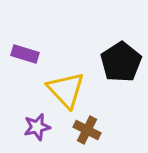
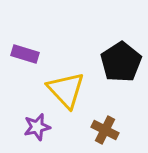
brown cross: moved 18 px right
